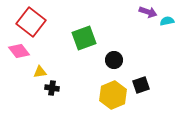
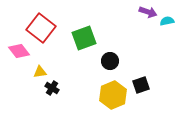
red square: moved 10 px right, 6 px down
black circle: moved 4 px left, 1 px down
black cross: rotated 24 degrees clockwise
